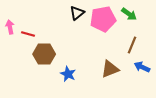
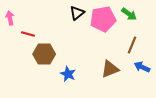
pink arrow: moved 9 px up
